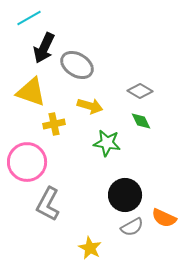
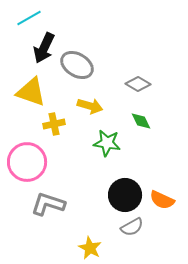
gray diamond: moved 2 px left, 7 px up
gray L-shape: rotated 80 degrees clockwise
orange semicircle: moved 2 px left, 18 px up
